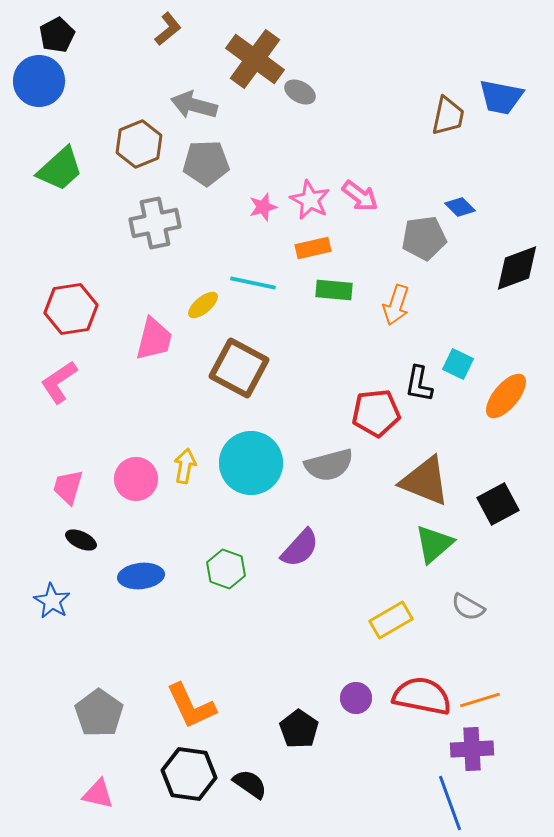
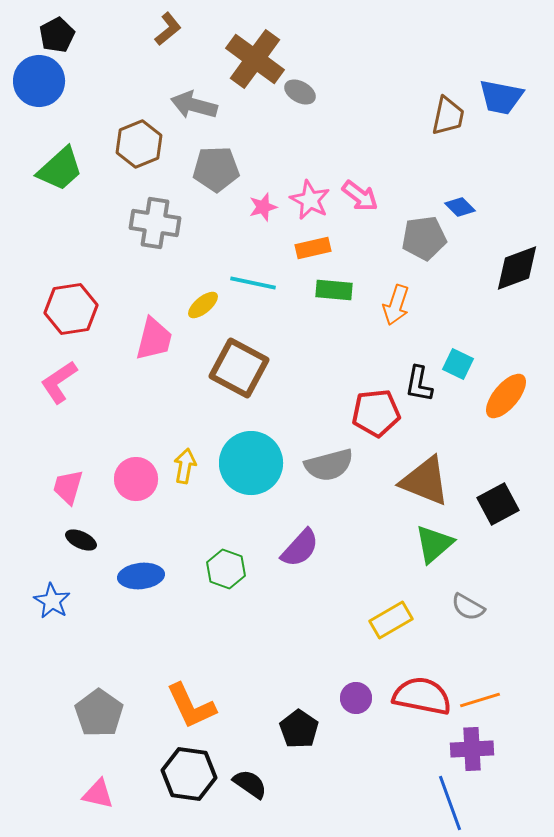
gray pentagon at (206, 163): moved 10 px right, 6 px down
gray cross at (155, 223): rotated 21 degrees clockwise
